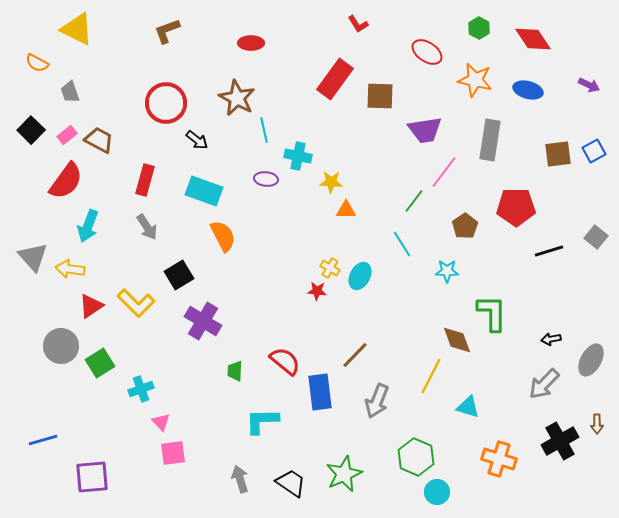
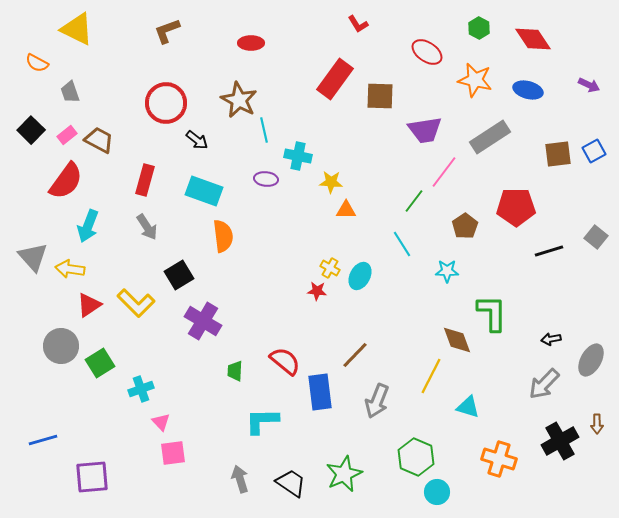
brown star at (237, 98): moved 2 px right, 2 px down
gray rectangle at (490, 140): moved 3 px up; rotated 48 degrees clockwise
orange semicircle at (223, 236): rotated 20 degrees clockwise
red triangle at (91, 306): moved 2 px left, 1 px up
